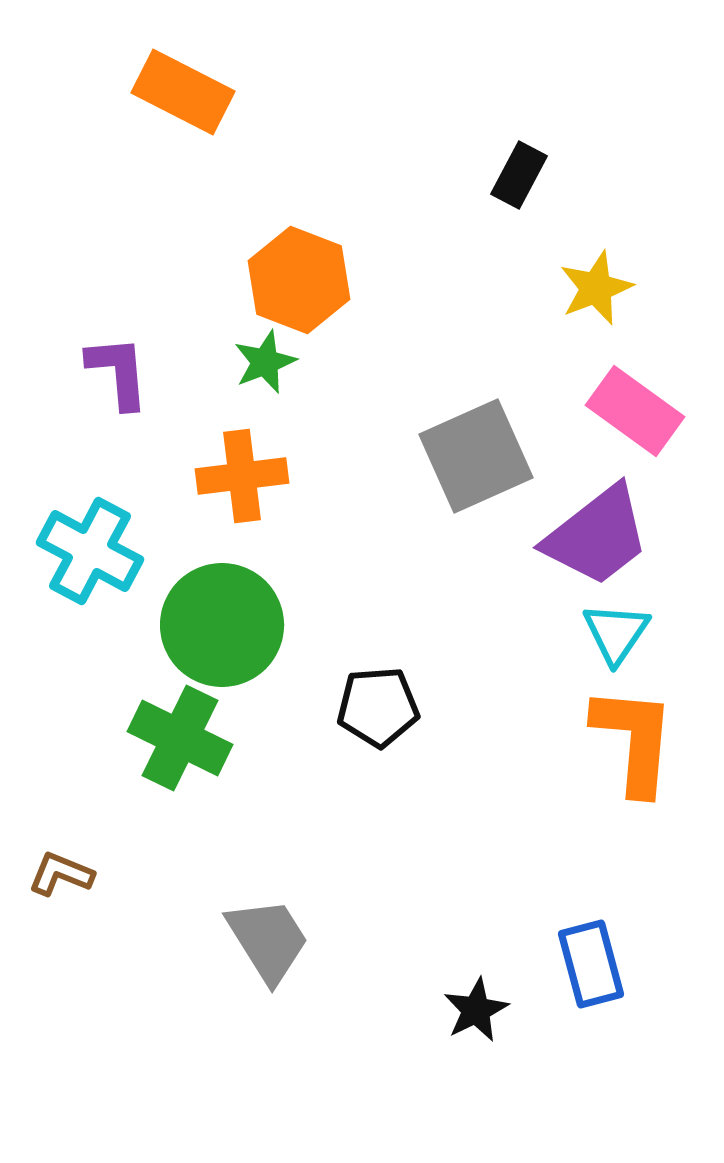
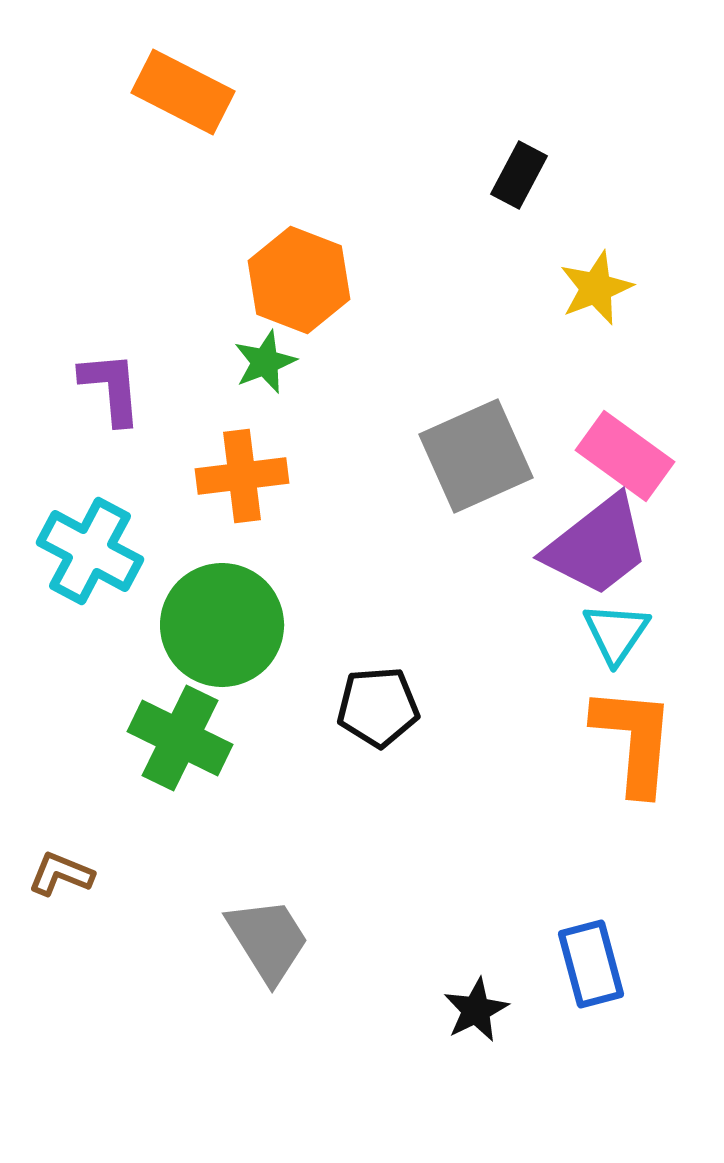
purple L-shape: moved 7 px left, 16 px down
pink rectangle: moved 10 px left, 45 px down
purple trapezoid: moved 10 px down
